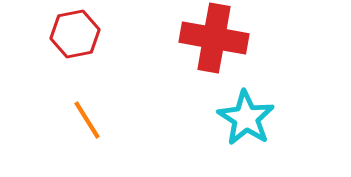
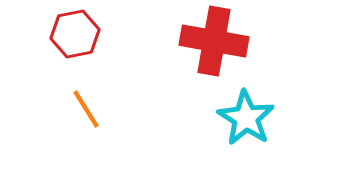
red cross: moved 3 px down
orange line: moved 1 px left, 11 px up
